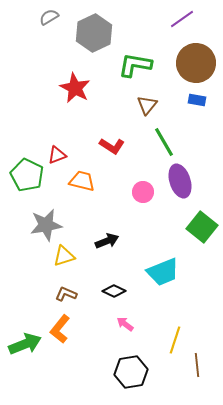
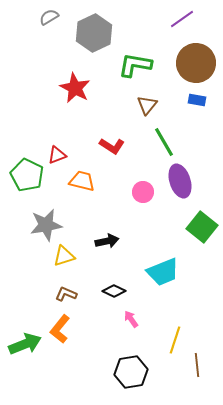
black arrow: rotated 10 degrees clockwise
pink arrow: moved 6 px right, 5 px up; rotated 18 degrees clockwise
